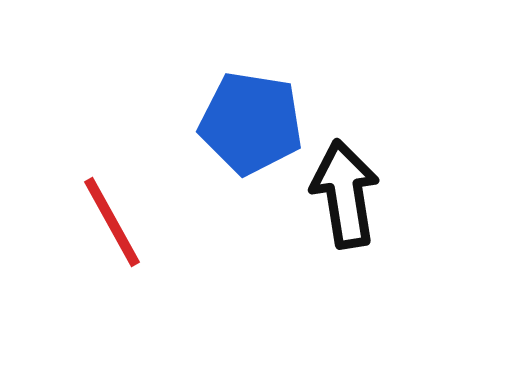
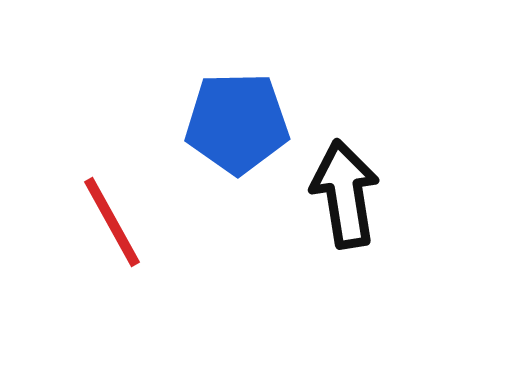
blue pentagon: moved 14 px left; rotated 10 degrees counterclockwise
